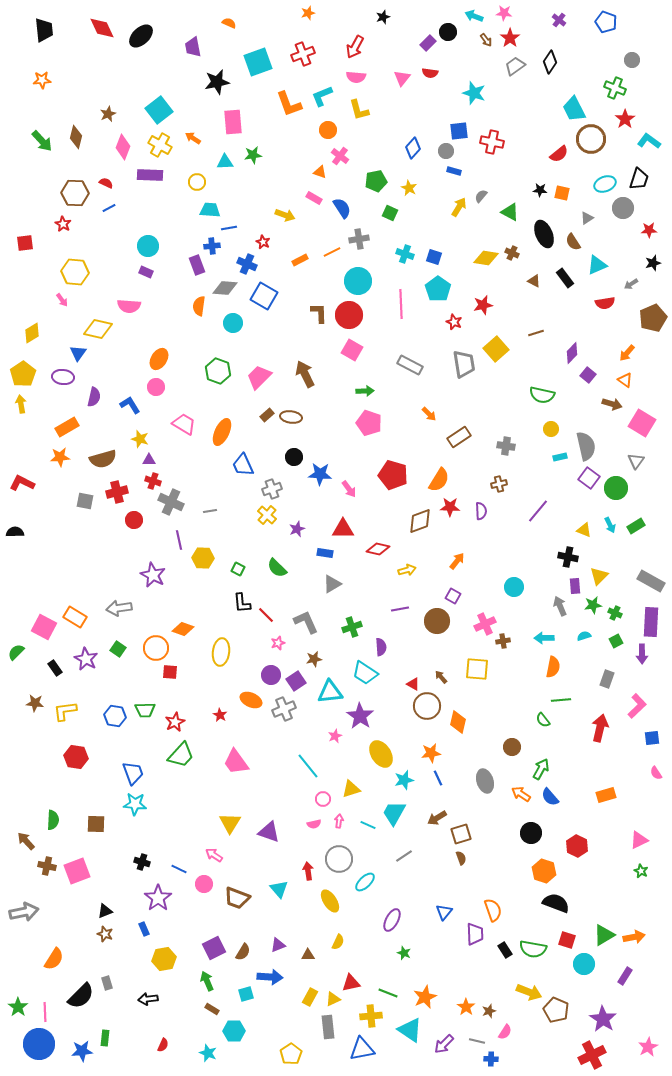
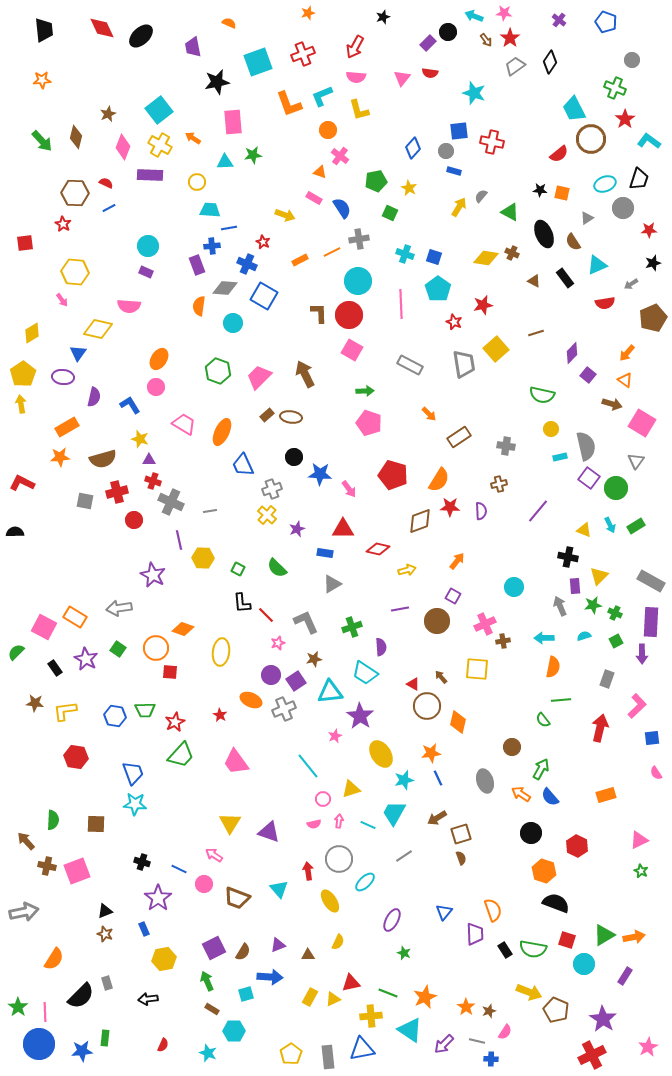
gray rectangle at (328, 1027): moved 30 px down
